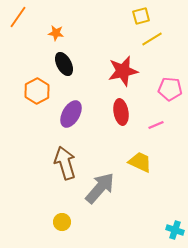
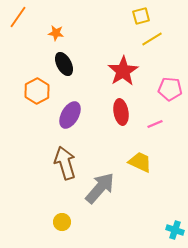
red star: rotated 20 degrees counterclockwise
purple ellipse: moved 1 px left, 1 px down
pink line: moved 1 px left, 1 px up
